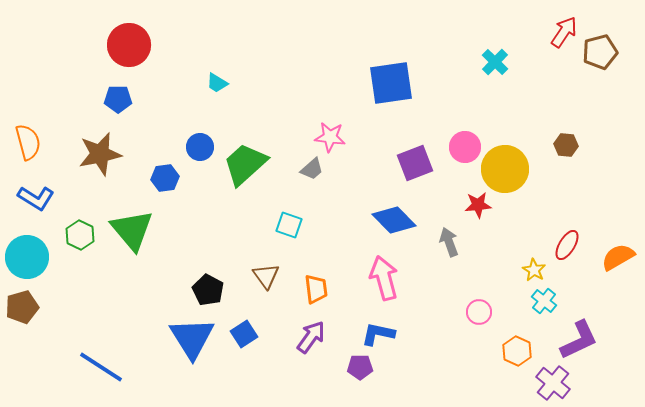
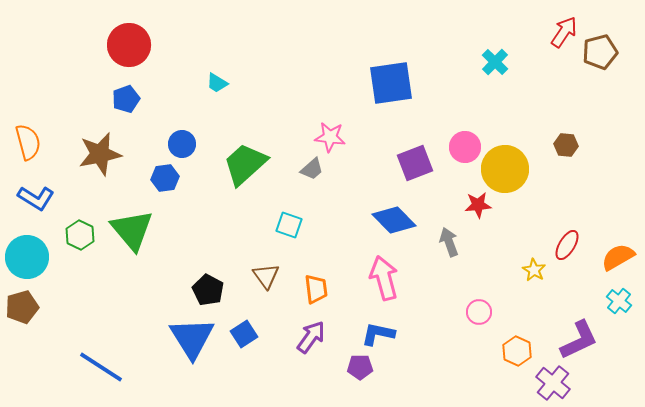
blue pentagon at (118, 99): moved 8 px right; rotated 20 degrees counterclockwise
blue circle at (200, 147): moved 18 px left, 3 px up
cyan cross at (544, 301): moved 75 px right
